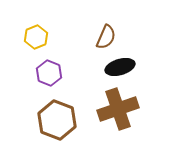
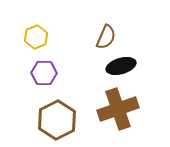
black ellipse: moved 1 px right, 1 px up
purple hexagon: moved 5 px left; rotated 20 degrees counterclockwise
brown hexagon: rotated 12 degrees clockwise
